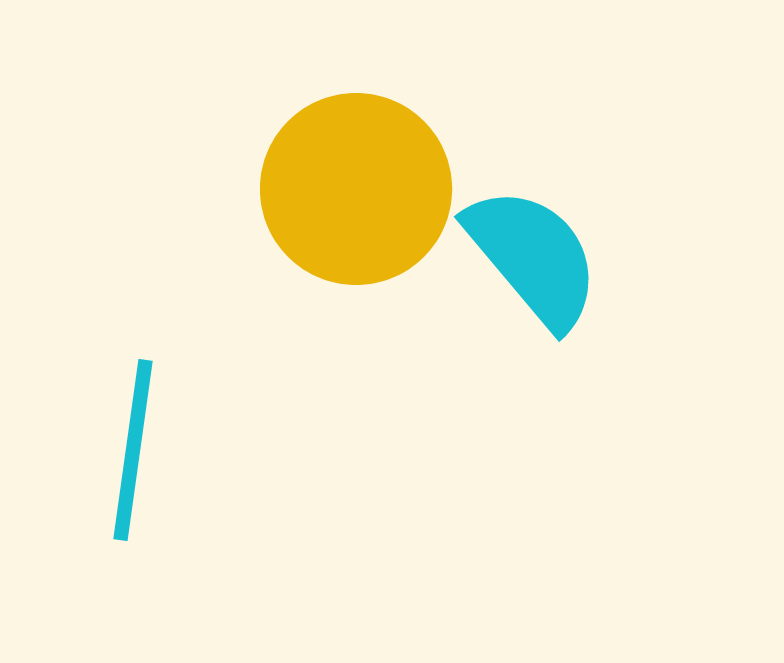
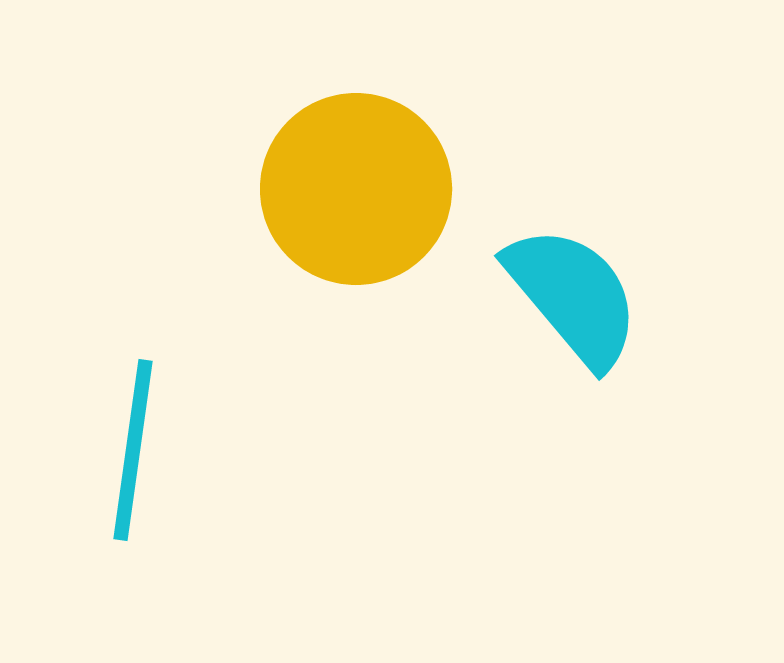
cyan semicircle: moved 40 px right, 39 px down
